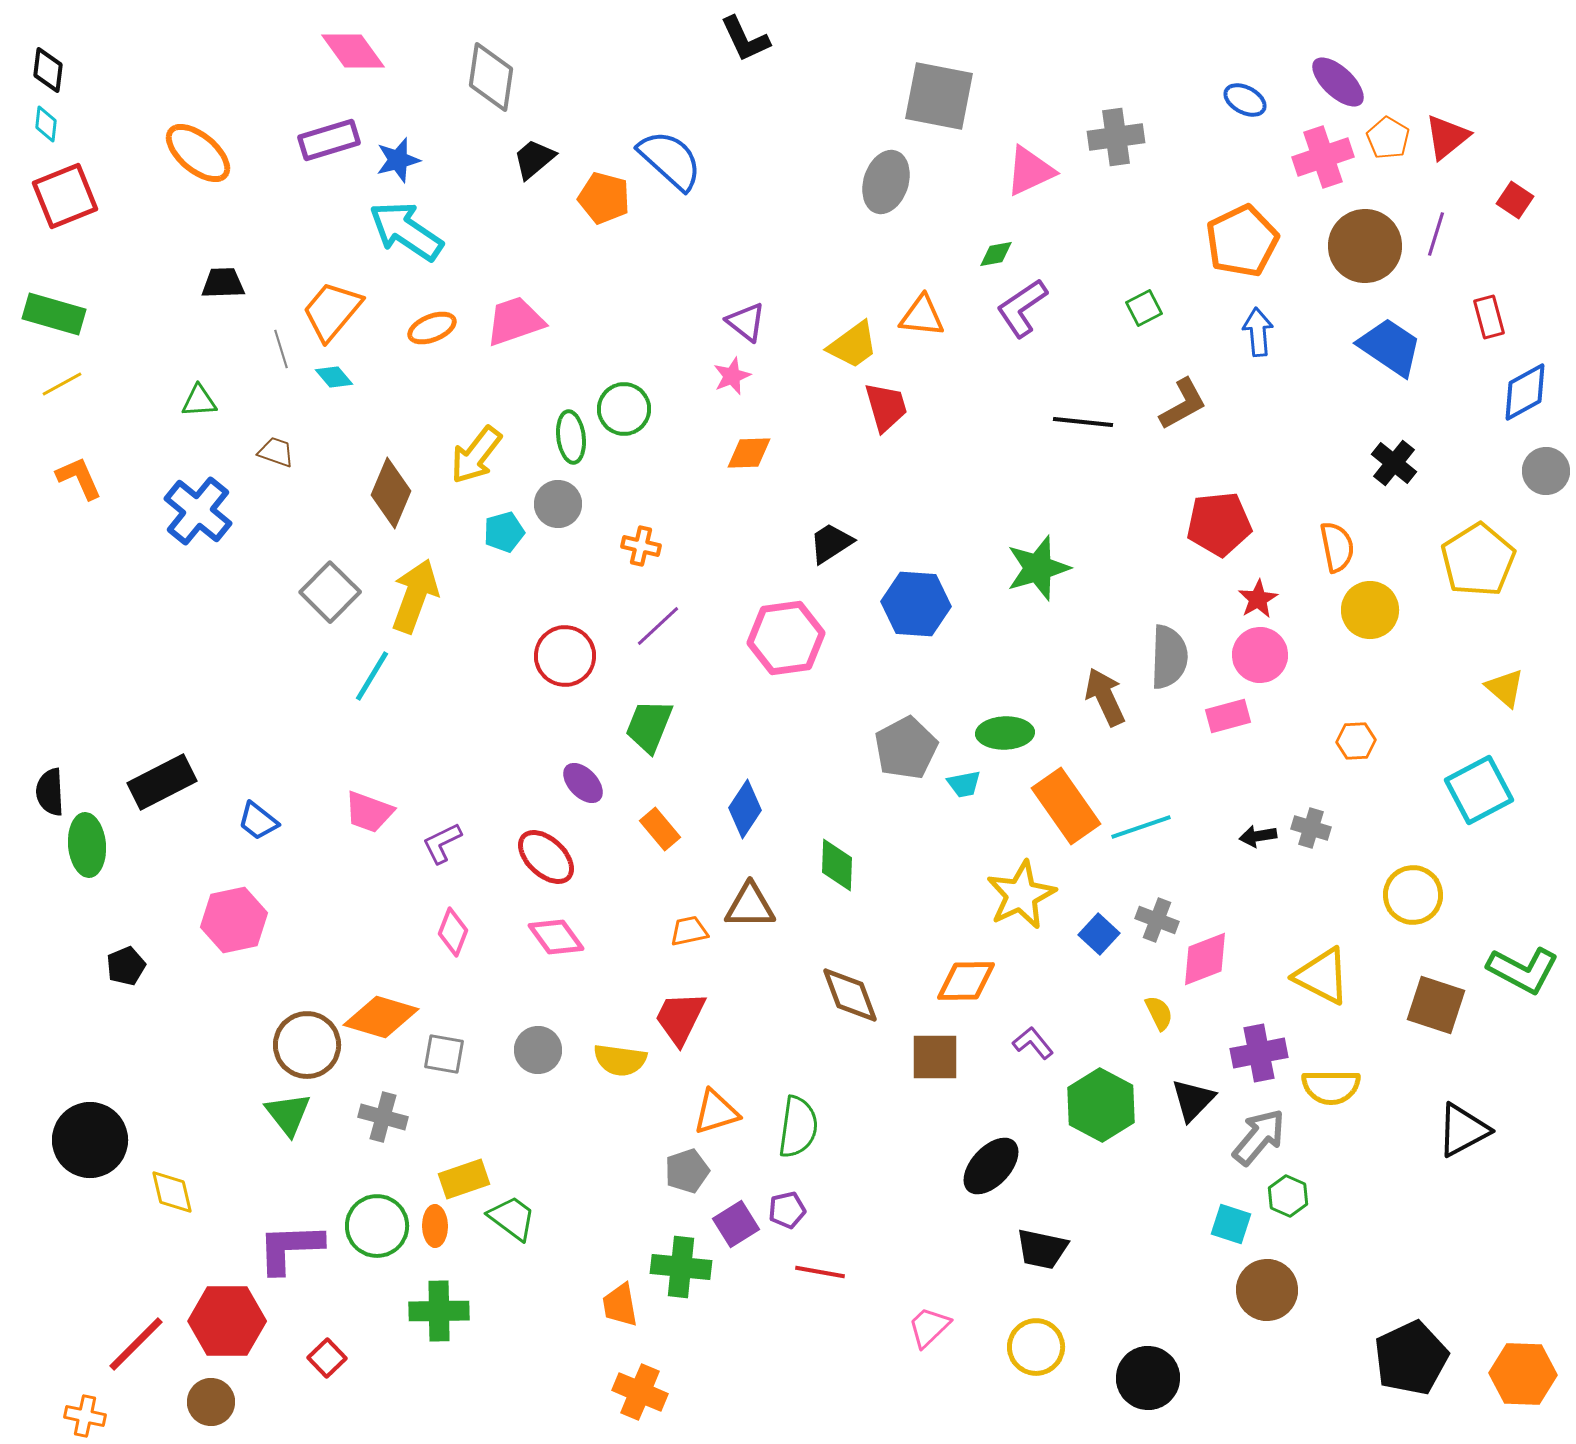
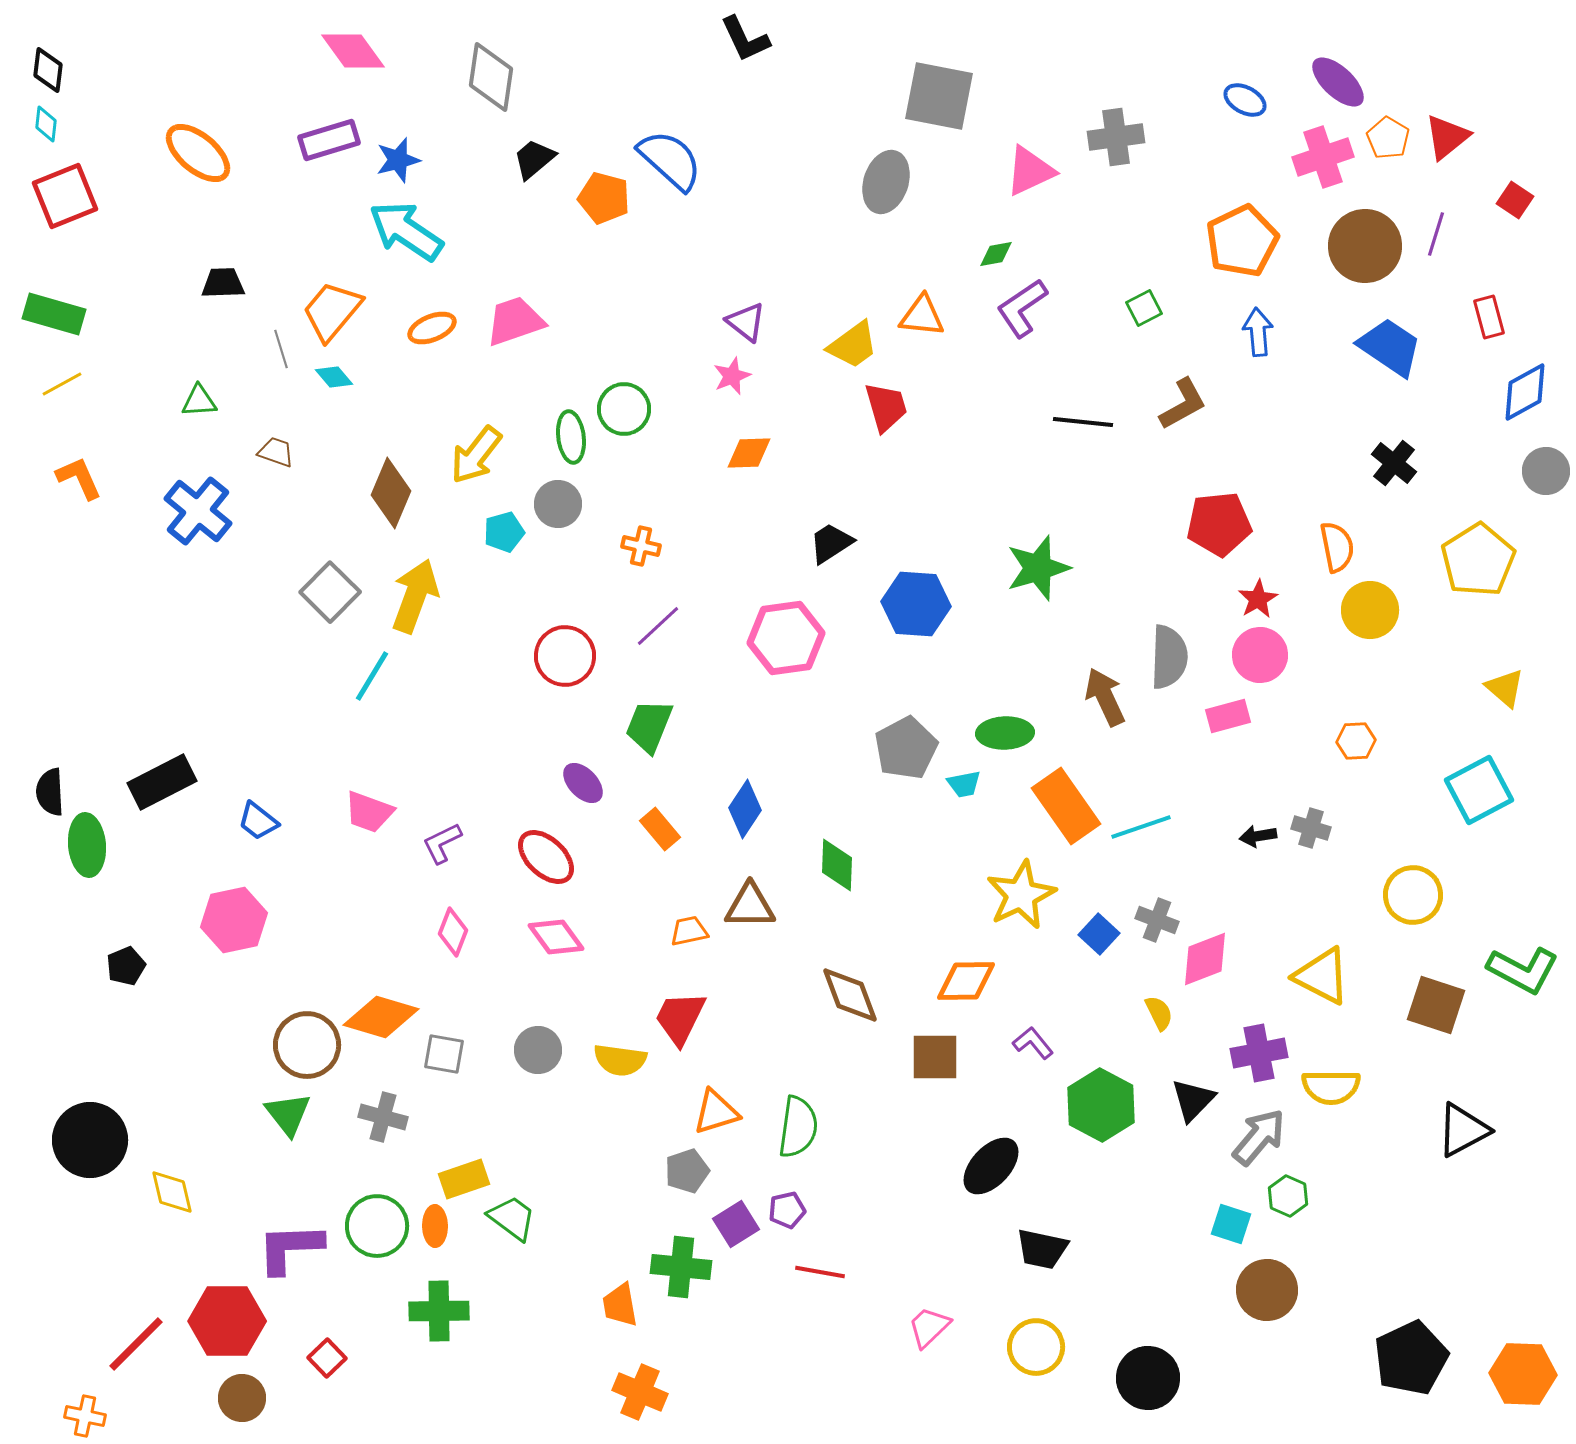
brown circle at (211, 1402): moved 31 px right, 4 px up
